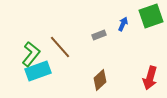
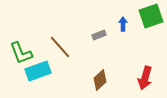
blue arrow: rotated 24 degrees counterclockwise
green L-shape: moved 10 px left, 1 px up; rotated 120 degrees clockwise
red arrow: moved 5 px left
